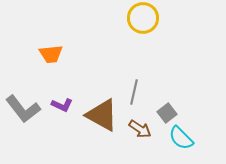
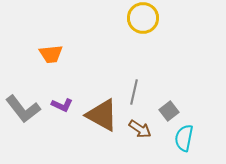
gray square: moved 2 px right, 2 px up
cyan semicircle: moved 3 px right; rotated 56 degrees clockwise
